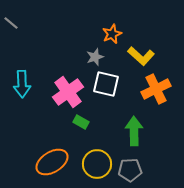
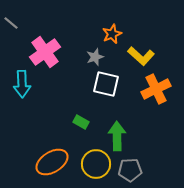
pink cross: moved 23 px left, 40 px up
green arrow: moved 17 px left, 5 px down
yellow circle: moved 1 px left
